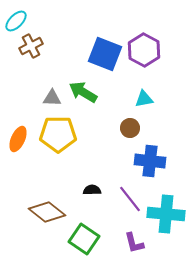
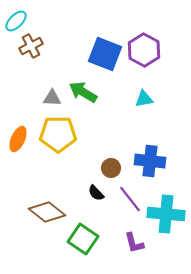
brown circle: moved 19 px left, 40 px down
black semicircle: moved 4 px right, 3 px down; rotated 132 degrees counterclockwise
green square: moved 1 px left
